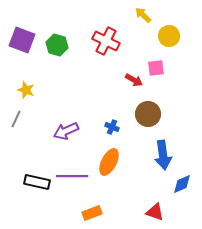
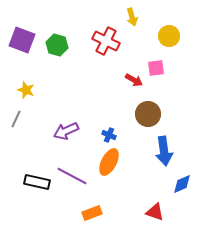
yellow arrow: moved 11 px left, 2 px down; rotated 150 degrees counterclockwise
blue cross: moved 3 px left, 8 px down
blue arrow: moved 1 px right, 4 px up
purple line: rotated 28 degrees clockwise
